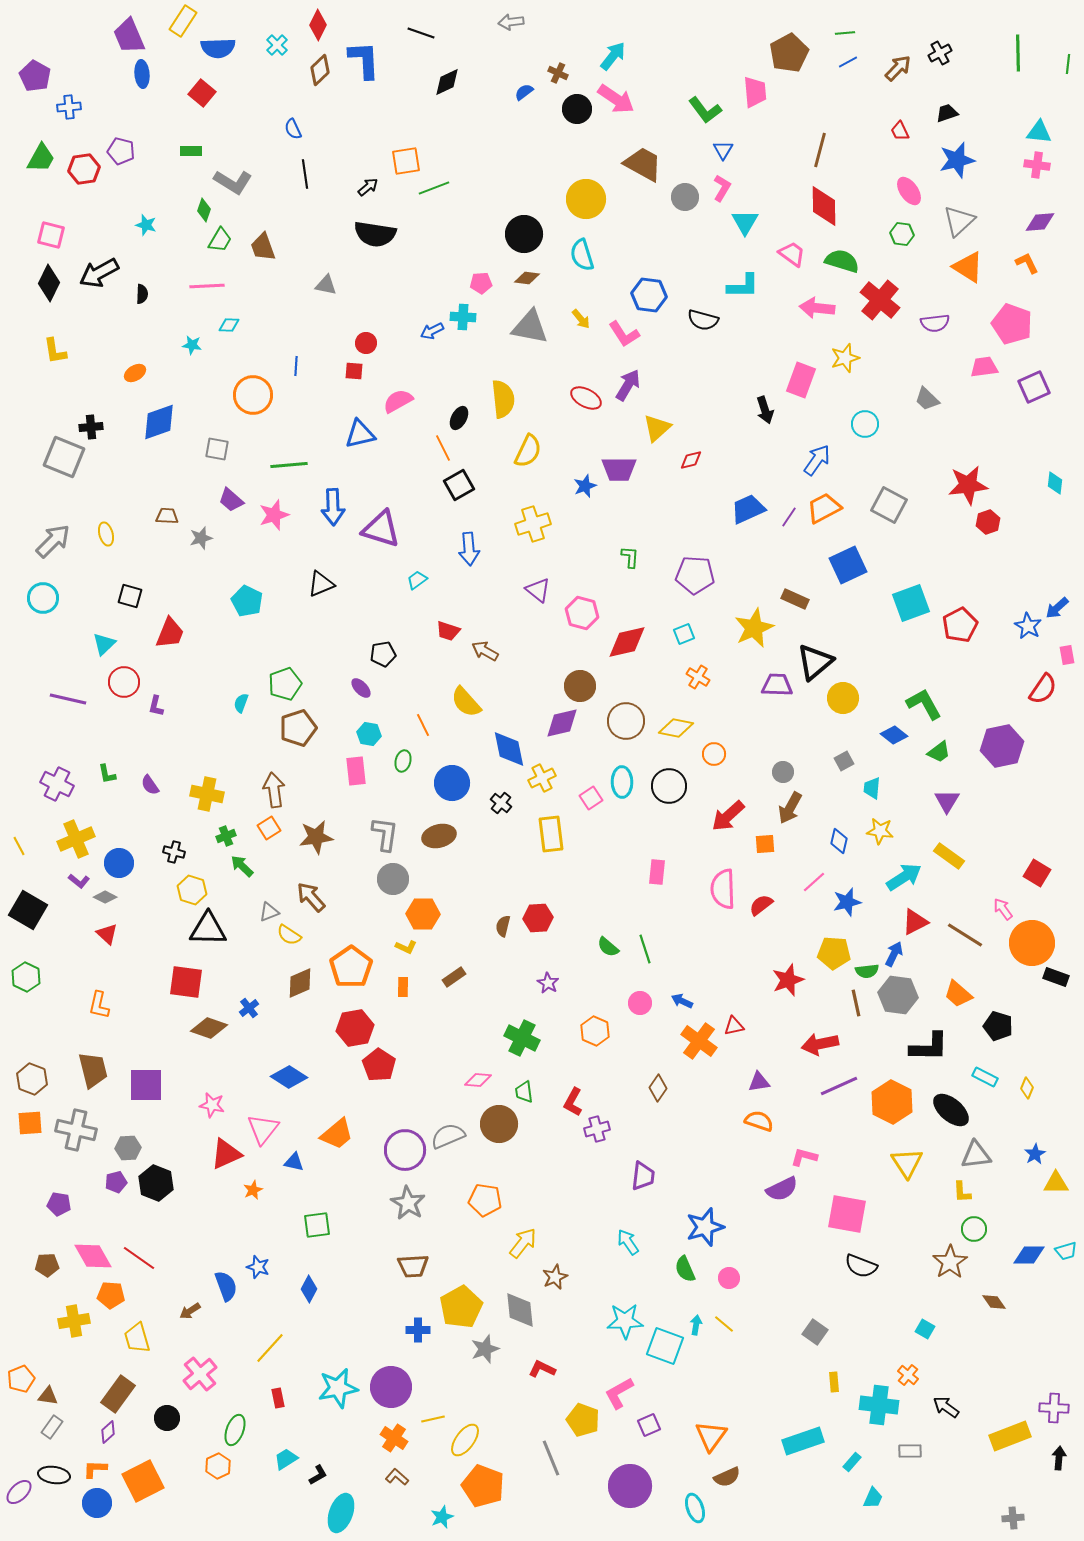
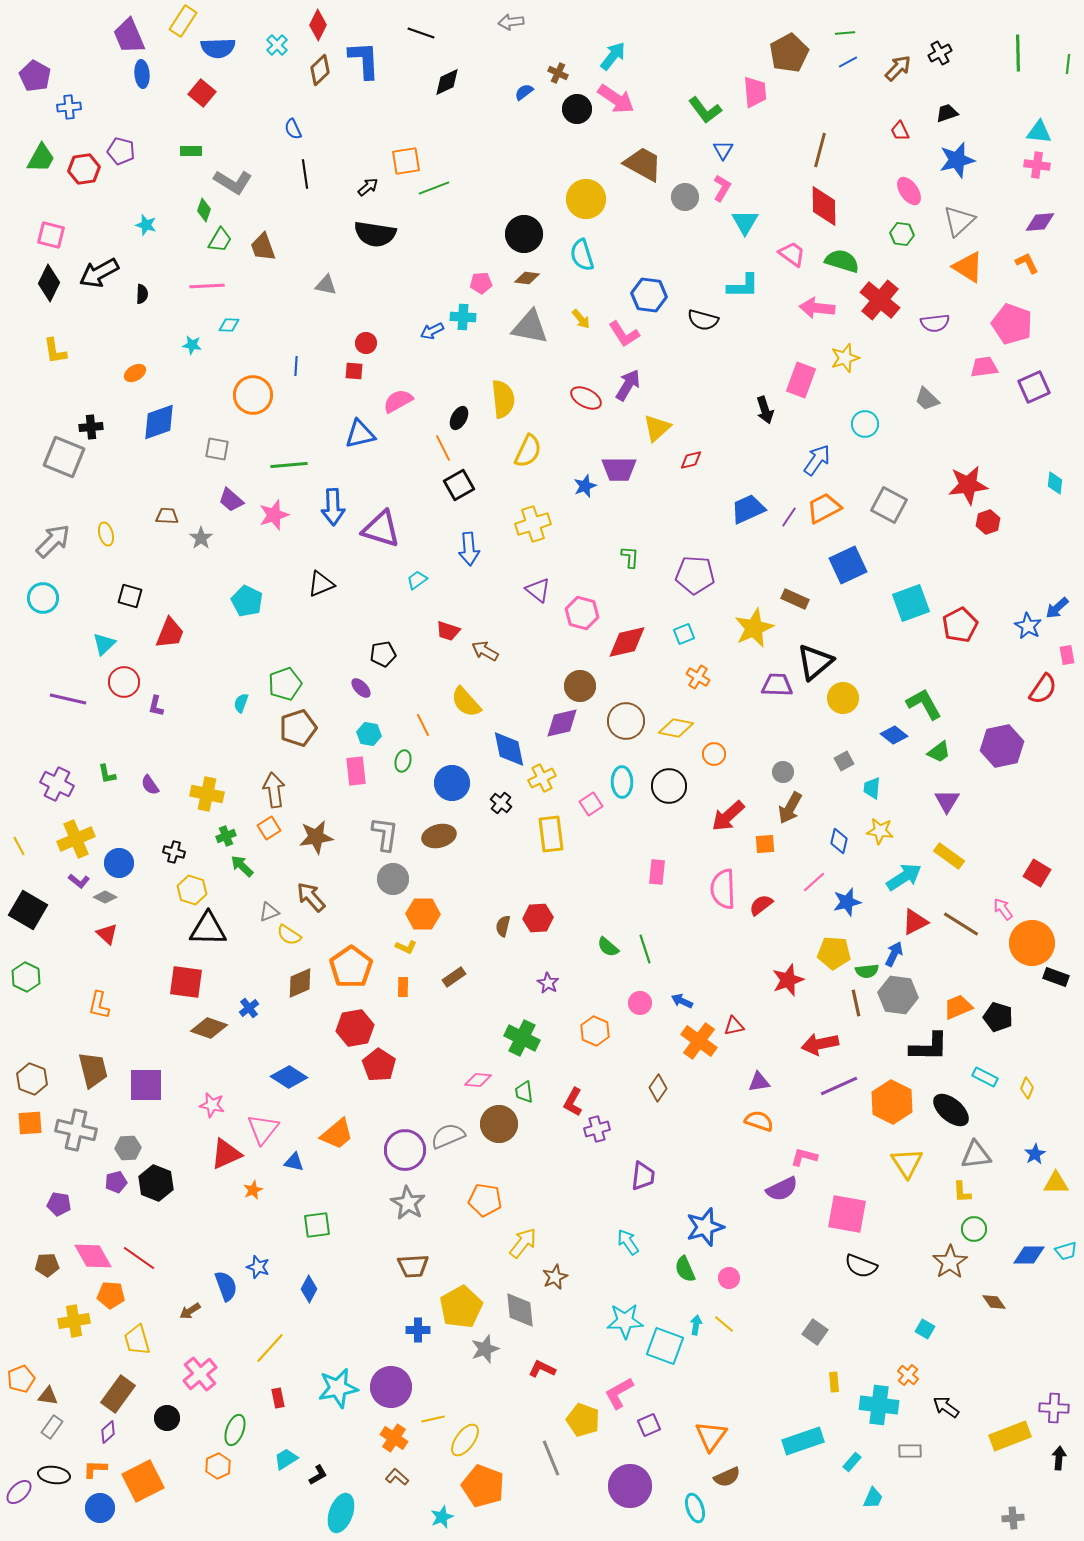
gray star at (201, 538): rotated 20 degrees counterclockwise
pink square at (591, 798): moved 6 px down
brown line at (965, 935): moved 4 px left, 11 px up
orange trapezoid at (958, 994): moved 13 px down; rotated 116 degrees clockwise
black pentagon at (998, 1026): moved 9 px up
yellow trapezoid at (137, 1338): moved 2 px down
blue circle at (97, 1503): moved 3 px right, 5 px down
